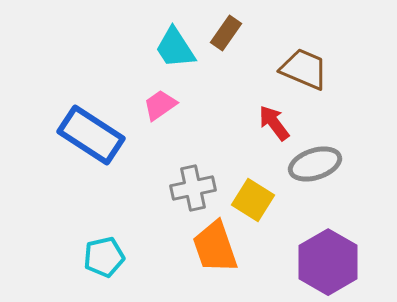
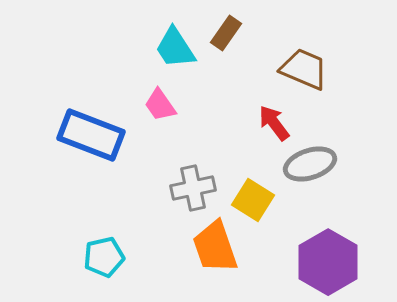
pink trapezoid: rotated 90 degrees counterclockwise
blue rectangle: rotated 12 degrees counterclockwise
gray ellipse: moved 5 px left
